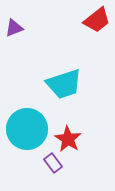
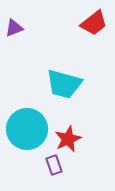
red trapezoid: moved 3 px left, 3 px down
cyan trapezoid: rotated 33 degrees clockwise
red star: rotated 16 degrees clockwise
purple rectangle: moved 1 px right, 2 px down; rotated 18 degrees clockwise
